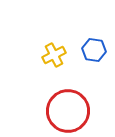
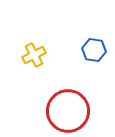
yellow cross: moved 20 px left
